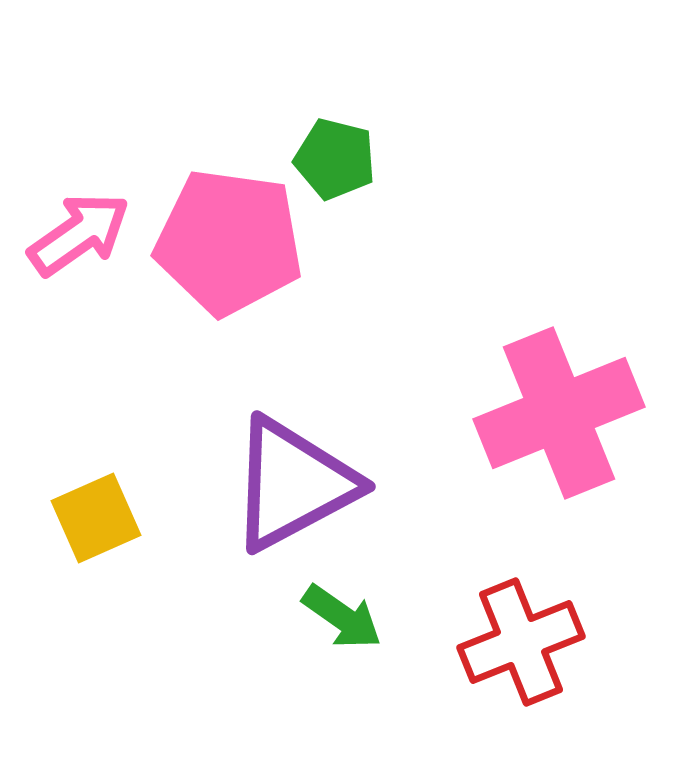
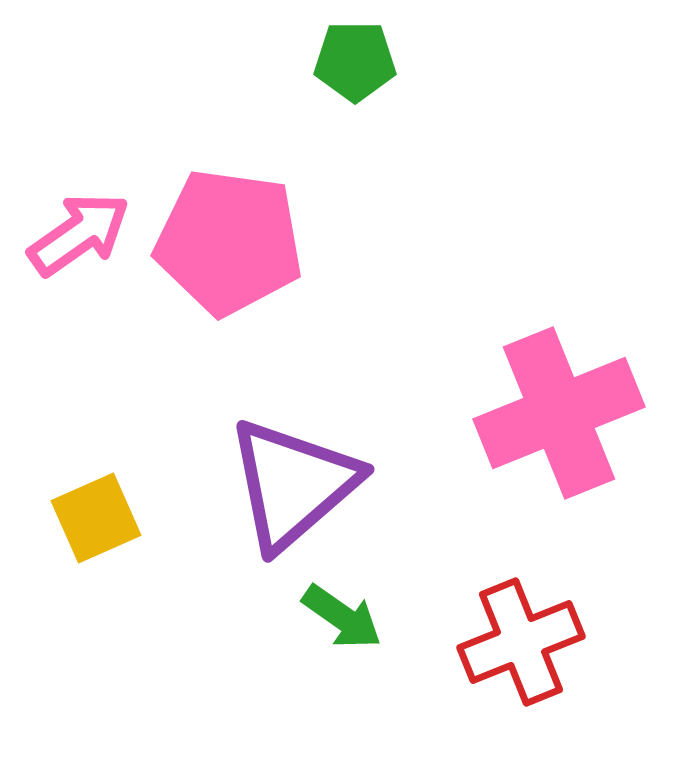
green pentagon: moved 20 px right, 98 px up; rotated 14 degrees counterclockwise
purple triangle: rotated 13 degrees counterclockwise
